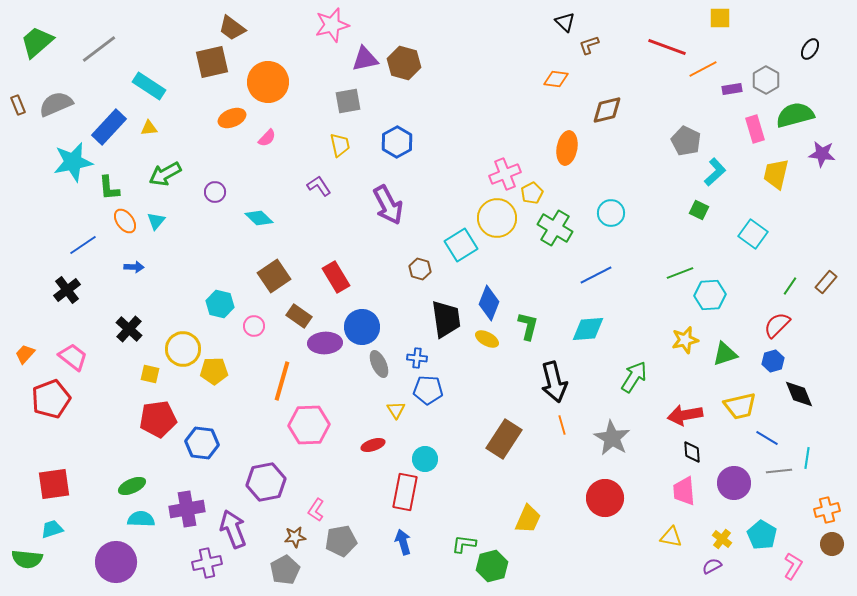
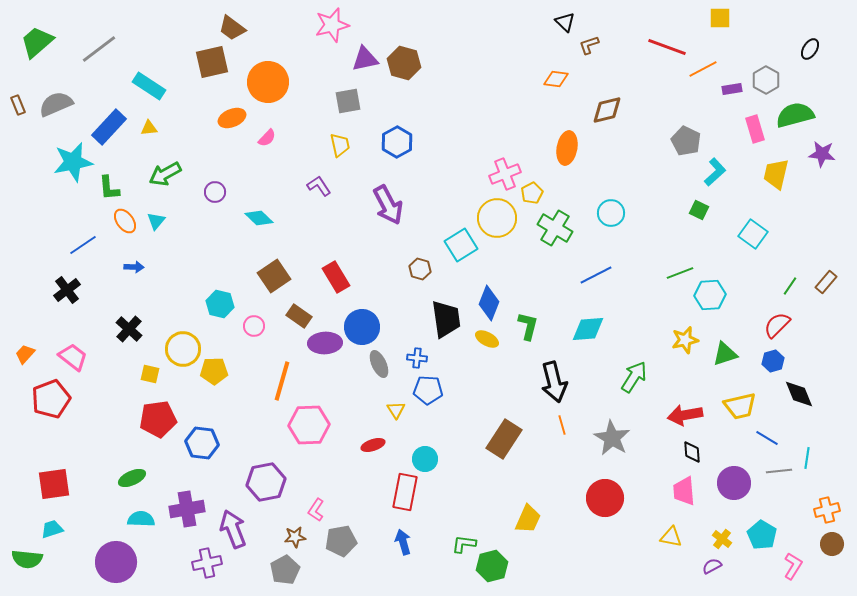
green ellipse at (132, 486): moved 8 px up
